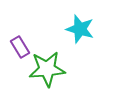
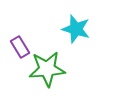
cyan star: moved 4 px left
